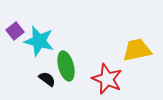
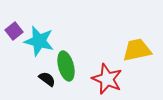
purple square: moved 1 px left
